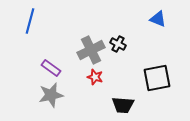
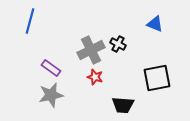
blue triangle: moved 3 px left, 5 px down
